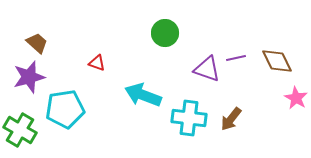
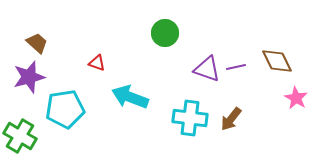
purple line: moved 9 px down
cyan arrow: moved 13 px left, 2 px down
cyan cross: moved 1 px right
green cross: moved 6 px down
